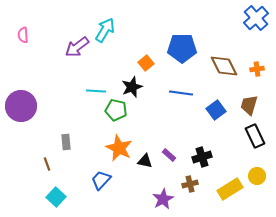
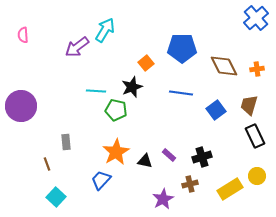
orange star: moved 3 px left, 4 px down; rotated 16 degrees clockwise
